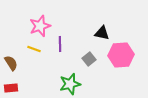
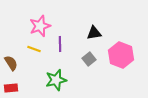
black triangle: moved 8 px left; rotated 21 degrees counterclockwise
pink hexagon: rotated 25 degrees clockwise
green star: moved 14 px left, 4 px up
